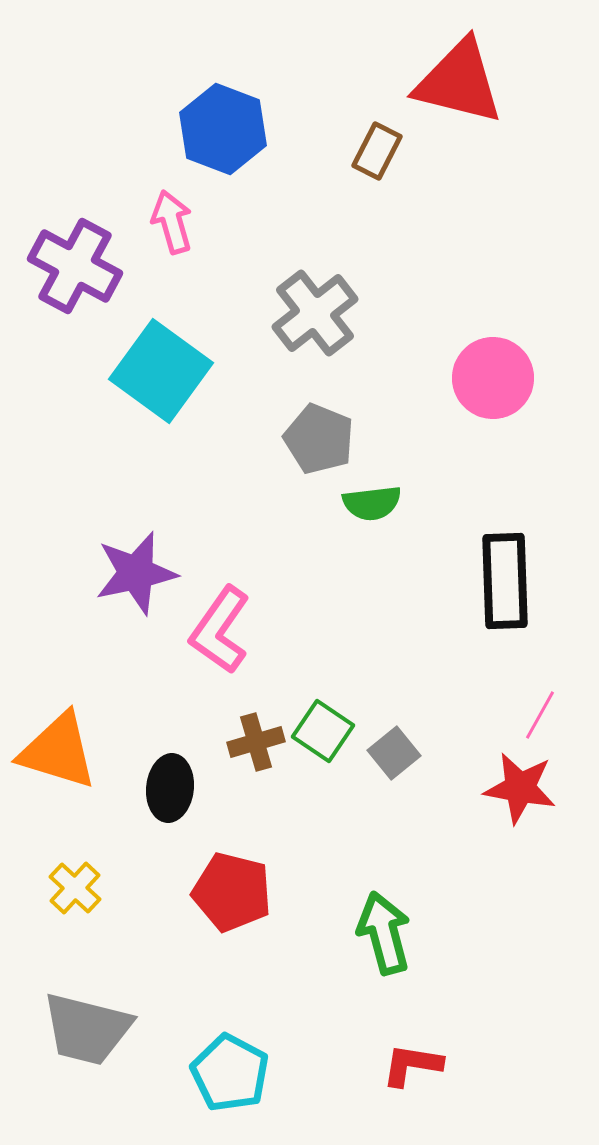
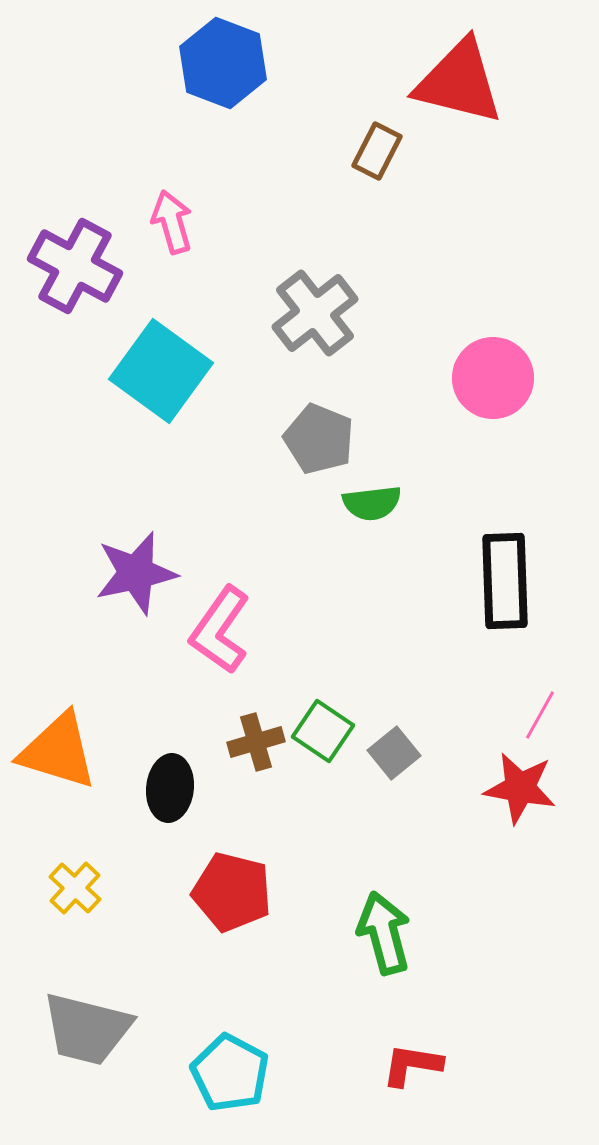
blue hexagon: moved 66 px up
